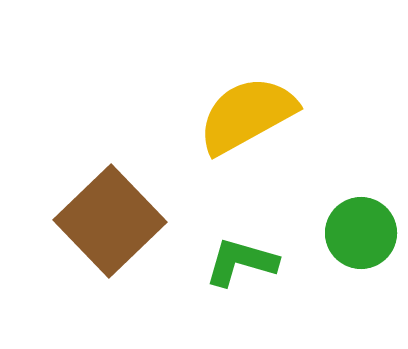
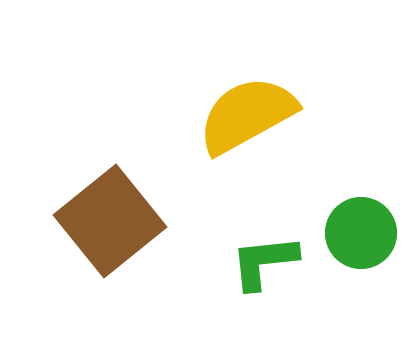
brown square: rotated 5 degrees clockwise
green L-shape: moved 23 px right; rotated 22 degrees counterclockwise
